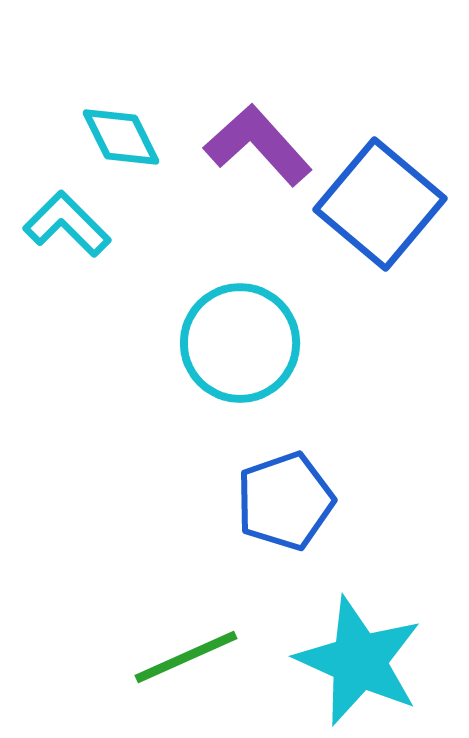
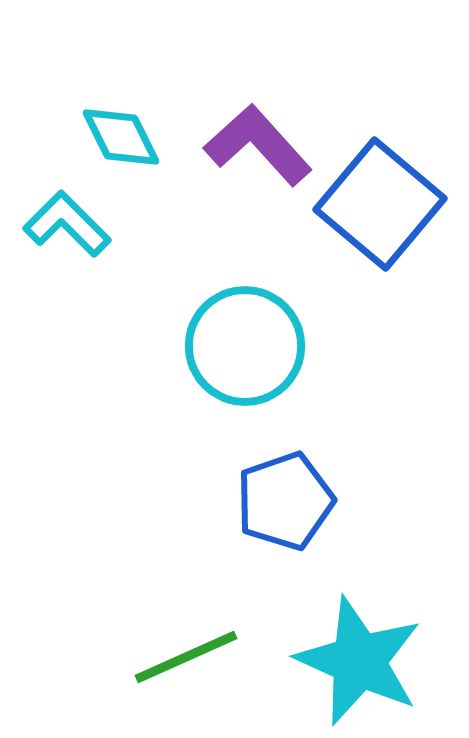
cyan circle: moved 5 px right, 3 px down
